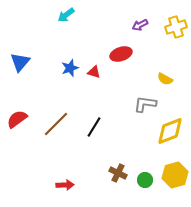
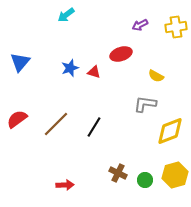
yellow cross: rotated 10 degrees clockwise
yellow semicircle: moved 9 px left, 3 px up
